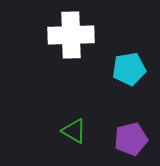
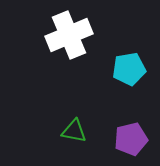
white cross: moved 2 px left; rotated 21 degrees counterclockwise
green triangle: rotated 20 degrees counterclockwise
